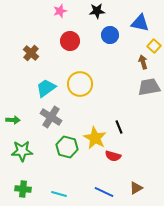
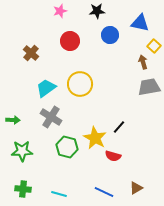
black line: rotated 64 degrees clockwise
